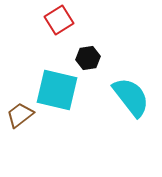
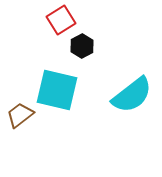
red square: moved 2 px right
black hexagon: moved 6 px left, 12 px up; rotated 20 degrees counterclockwise
cyan semicircle: moved 1 px right, 2 px up; rotated 90 degrees clockwise
